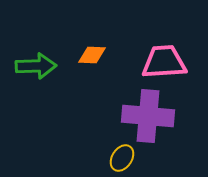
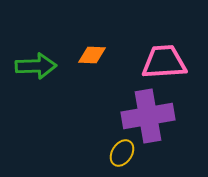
purple cross: rotated 15 degrees counterclockwise
yellow ellipse: moved 5 px up
